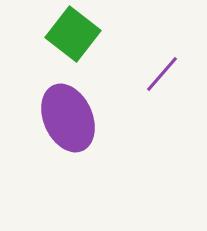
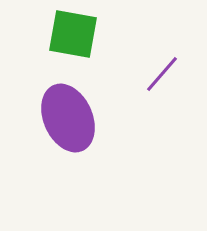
green square: rotated 28 degrees counterclockwise
